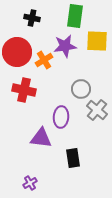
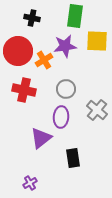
red circle: moved 1 px right, 1 px up
gray circle: moved 15 px left
purple triangle: rotated 45 degrees counterclockwise
